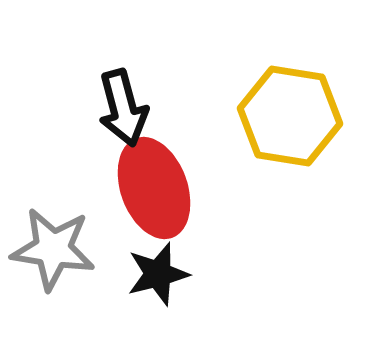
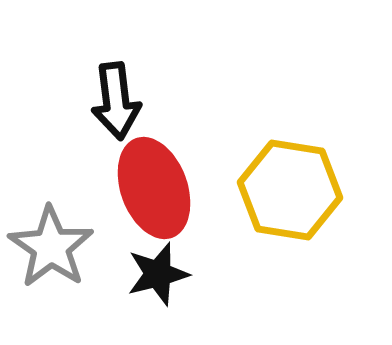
black arrow: moved 7 px left, 7 px up; rotated 8 degrees clockwise
yellow hexagon: moved 74 px down
gray star: moved 2 px left, 2 px up; rotated 26 degrees clockwise
